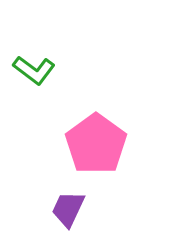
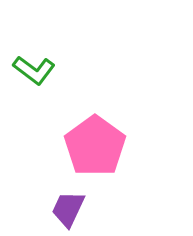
pink pentagon: moved 1 px left, 2 px down
